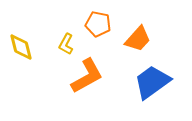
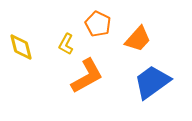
orange pentagon: rotated 15 degrees clockwise
